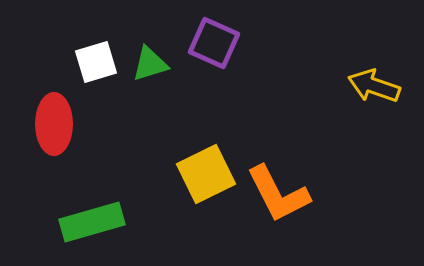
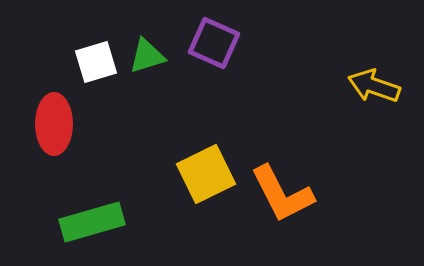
green triangle: moved 3 px left, 8 px up
orange L-shape: moved 4 px right
